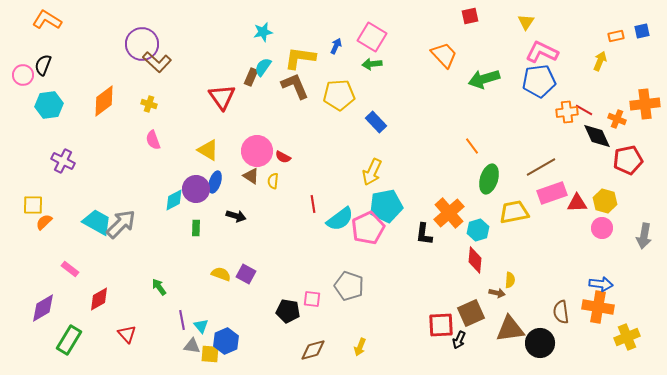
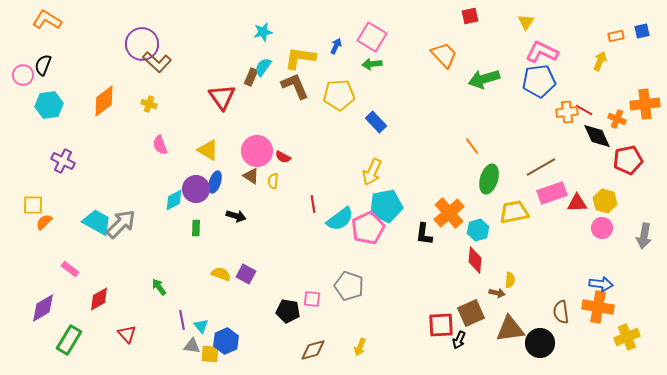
pink semicircle at (153, 140): moved 7 px right, 5 px down
